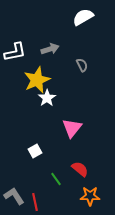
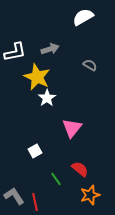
gray semicircle: moved 8 px right; rotated 32 degrees counterclockwise
yellow star: moved 3 px up; rotated 24 degrees counterclockwise
orange star: moved 1 px up; rotated 18 degrees counterclockwise
